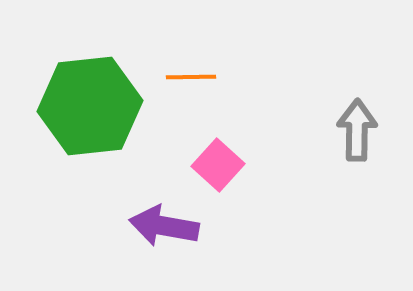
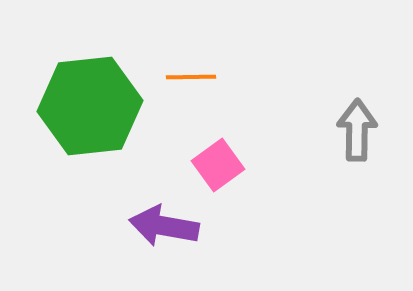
pink square: rotated 12 degrees clockwise
